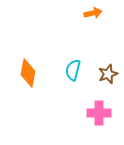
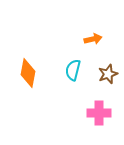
orange arrow: moved 26 px down
